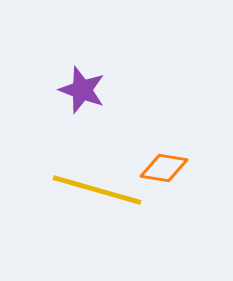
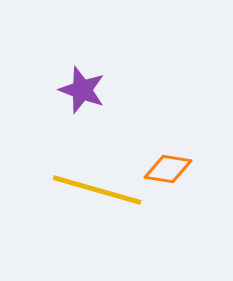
orange diamond: moved 4 px right, 1 px down
